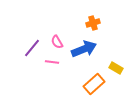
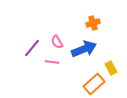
yellow rectangle: moved 5 px left; rotated 32 degrees clockwise
